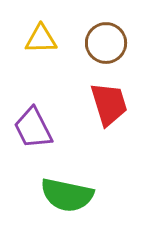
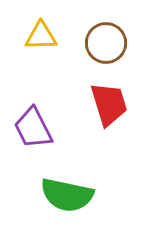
yellow triangle: moved 3 px up
